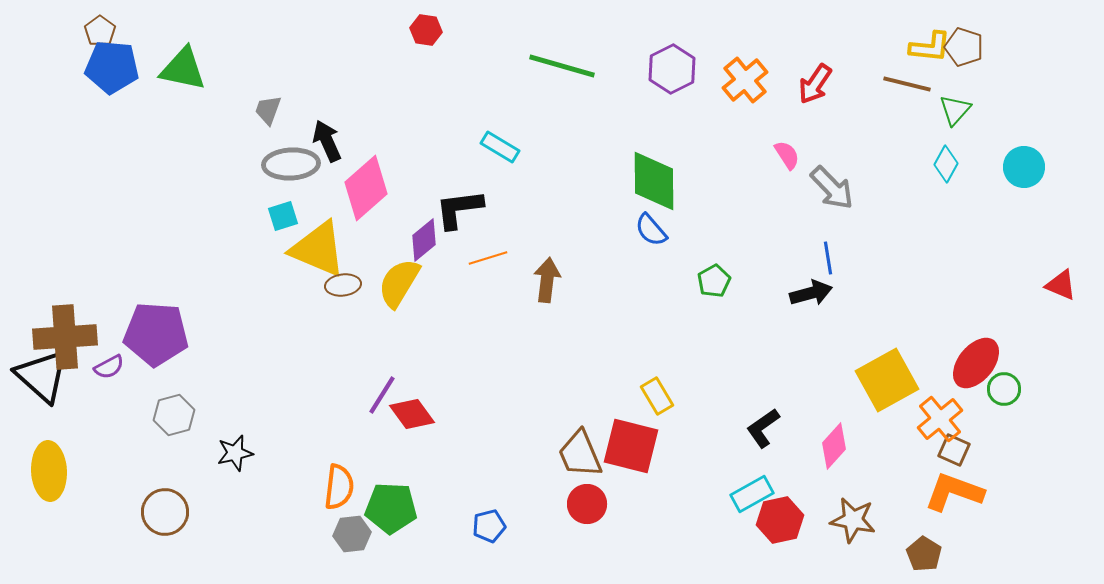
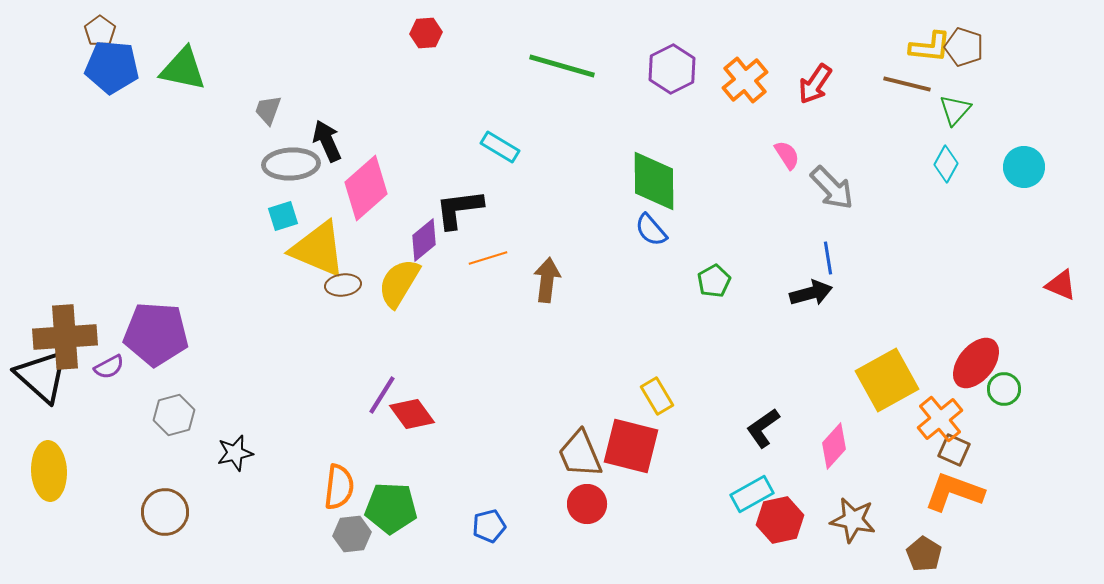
red hexagon at (426, 30): moved 3 px down; rotated 12 degrees counterclockwise
